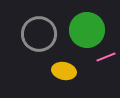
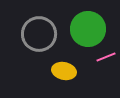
green circle: moved 1 px right, 1 px up
